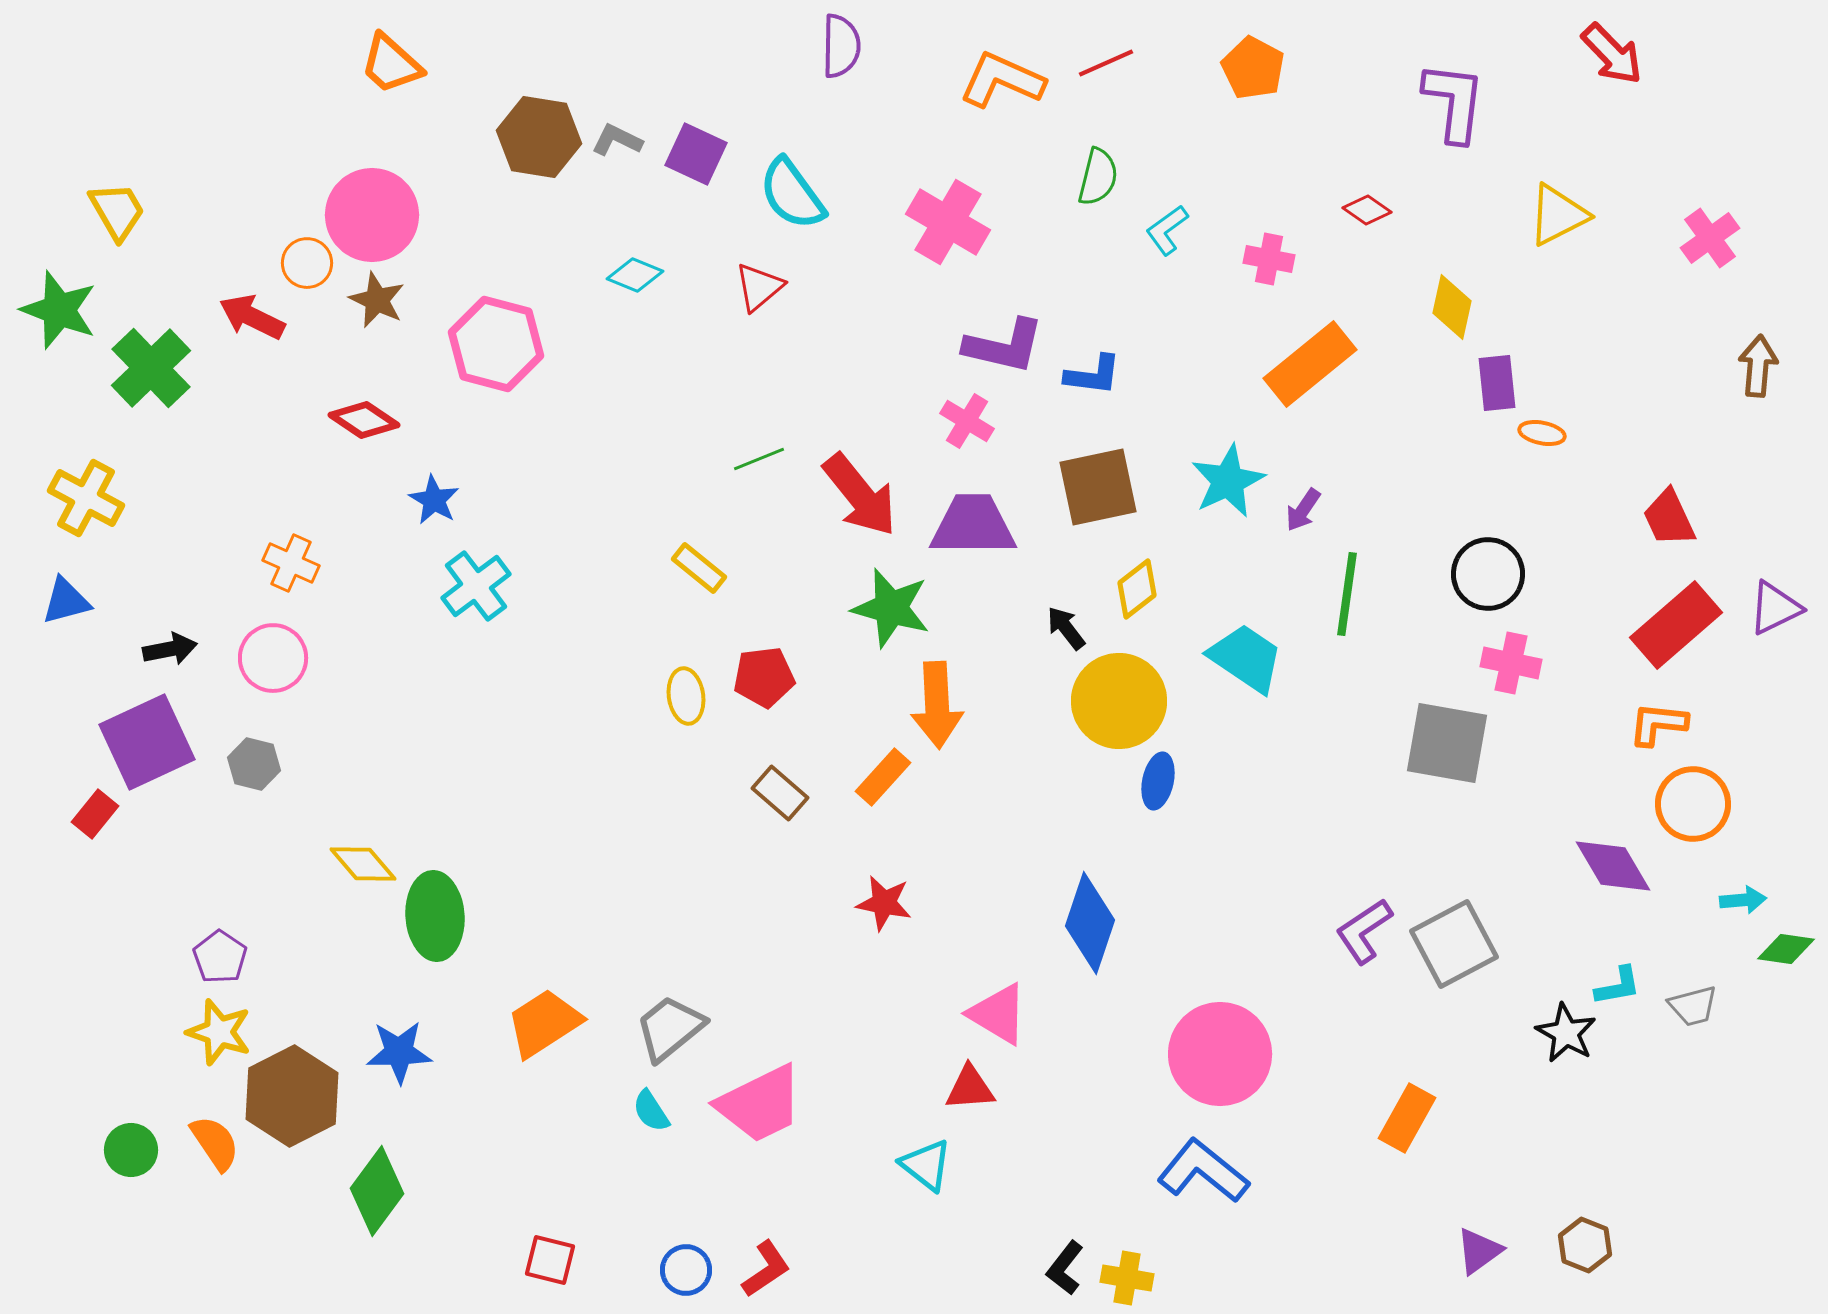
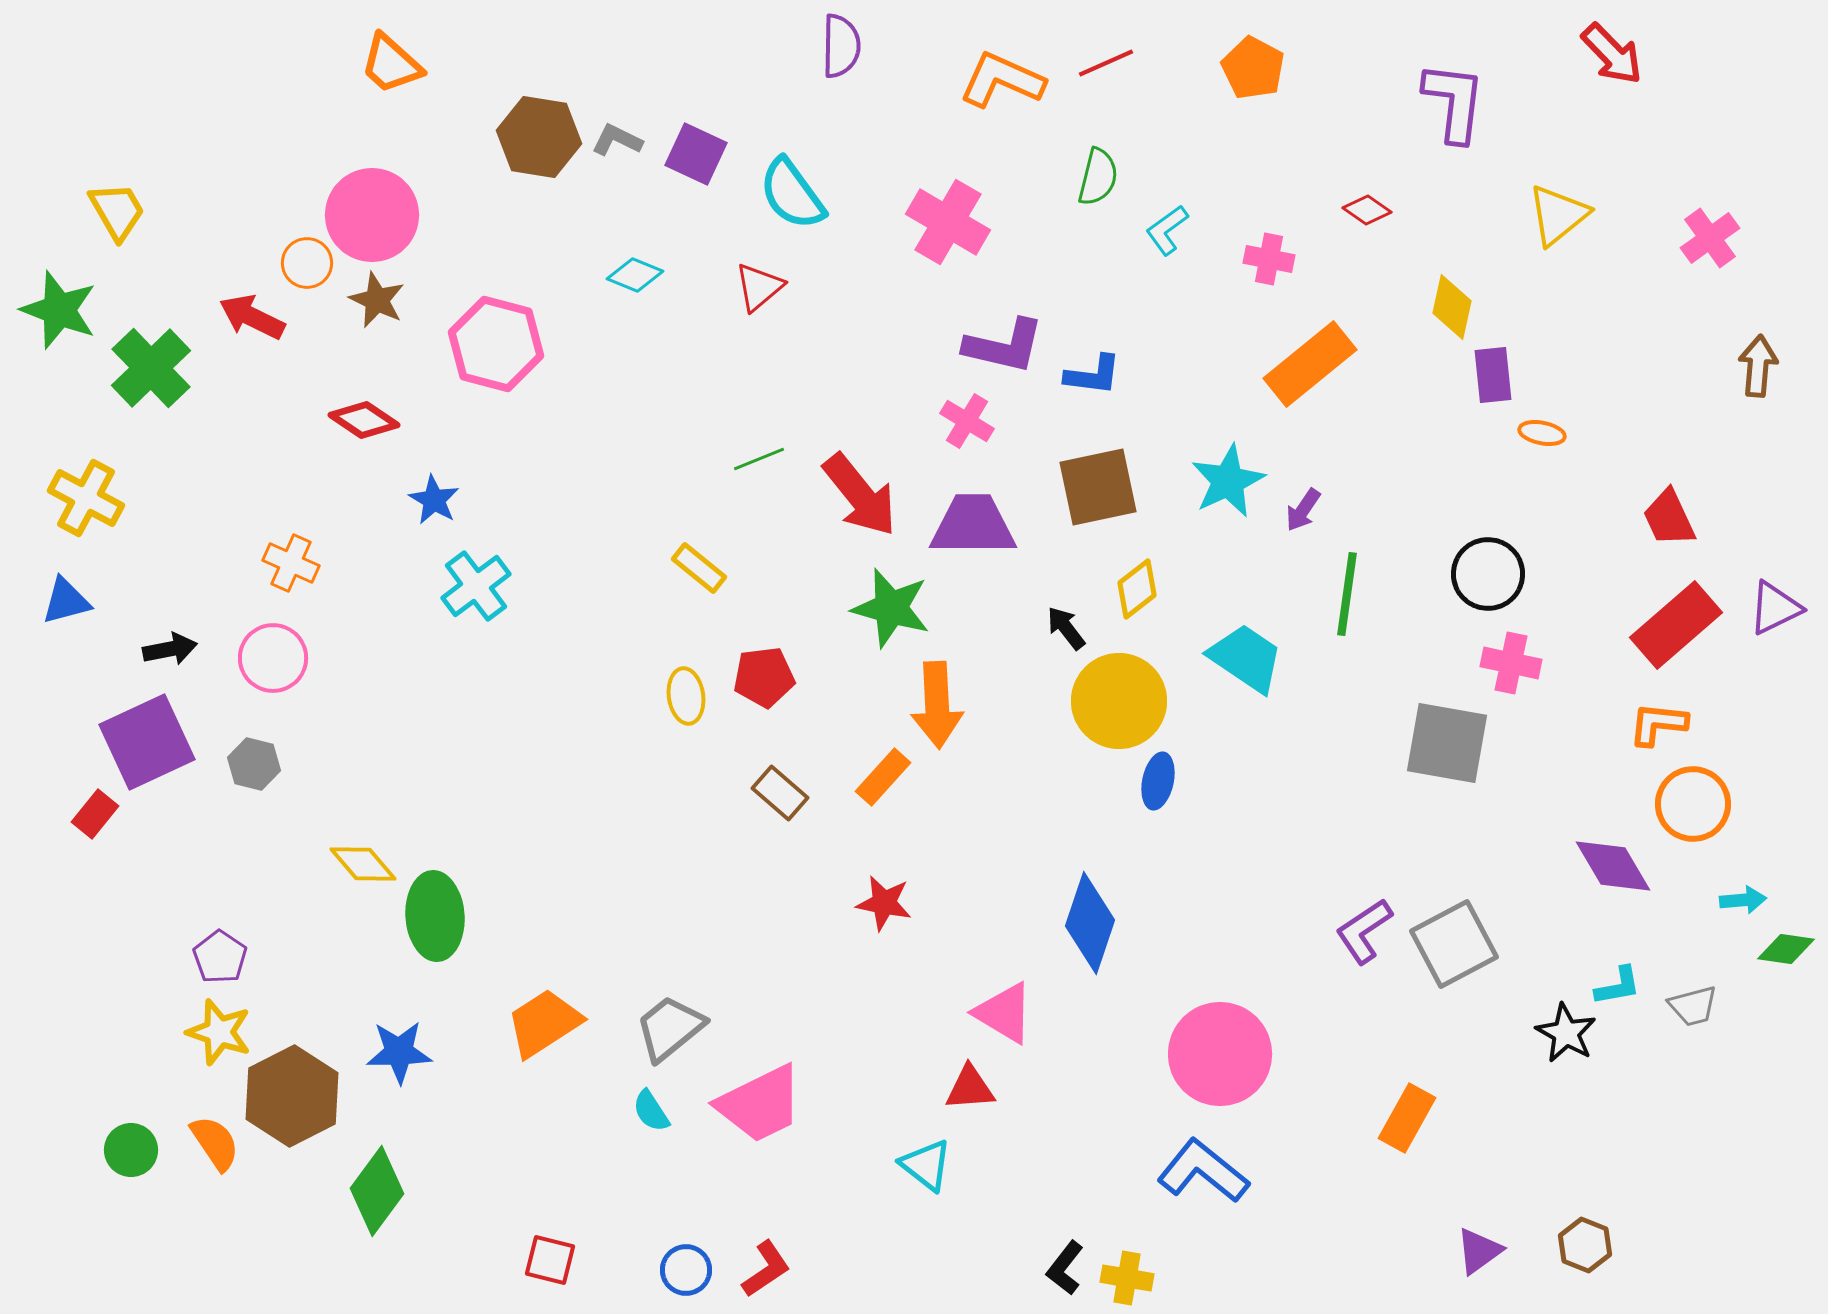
yellow triangle at (1558, 215): rotated 12 degrees counterclockwise
purple rectangle at (1497, 383): moved 4 px left, 8 px up
pink triangle at (998, 1014): moved 6 px right, 1 px up
